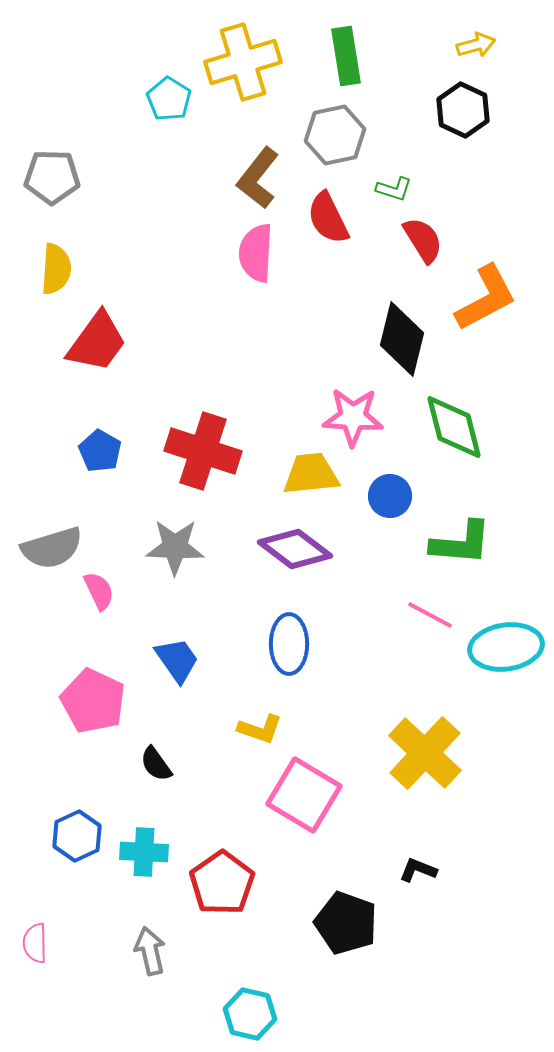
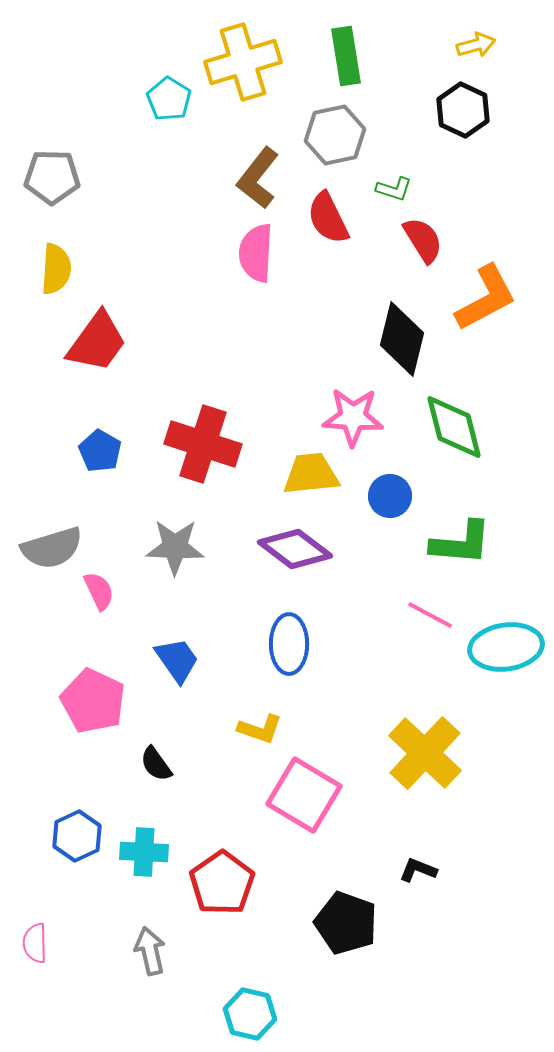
red cross at (203, 451): moved 7 px up
